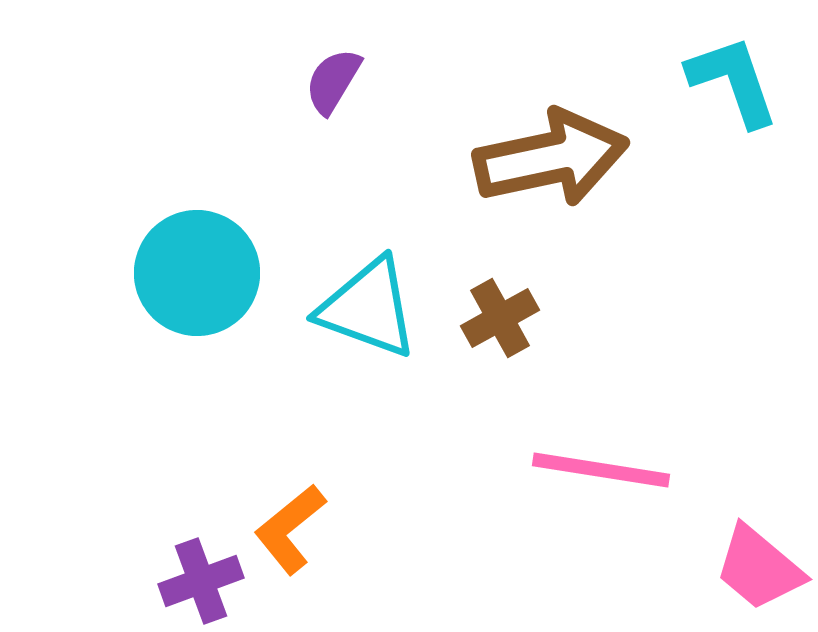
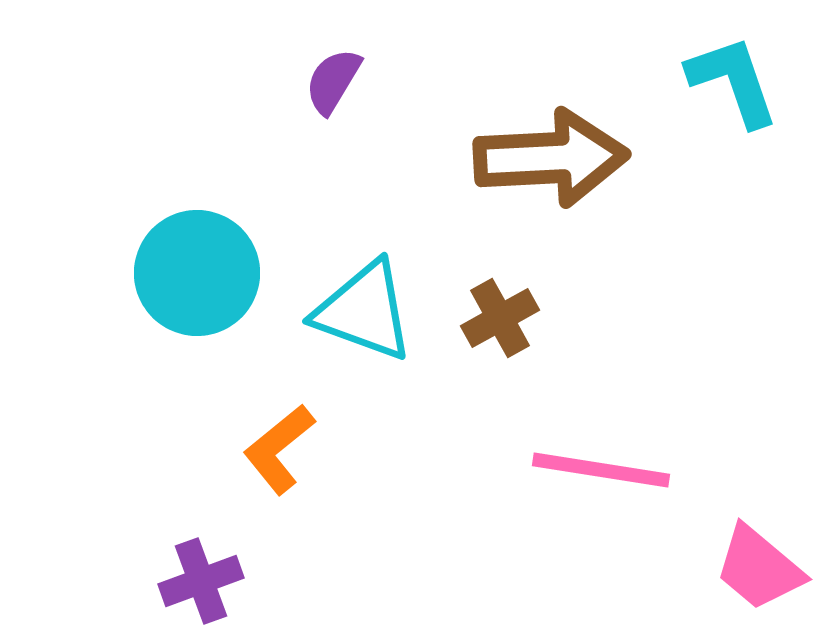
brown arrow: rotated 9 degrees clockwise
cyan triangle: moved 4 px left, 3 px down
orange L-shape: moved 11 px left, 80 px up
